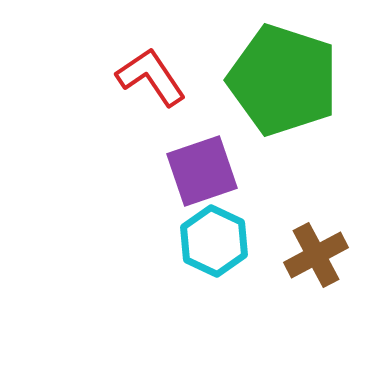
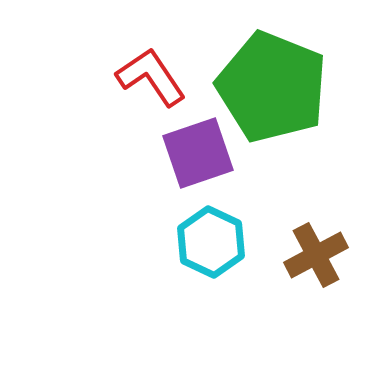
green pentagon: moved 11 px left, 7 px down; rotated 4 degrees clockwise
purple square: moved 4 px left, 18 px up
cyan hexagon: moved 3 px left, 1 px down
